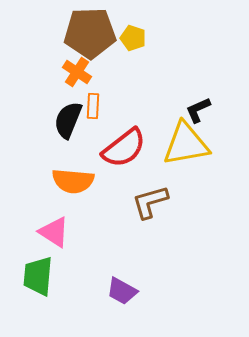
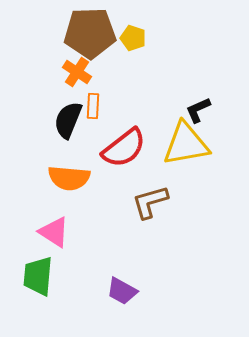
orange semicircle: moved 4 px left, 3 px up
